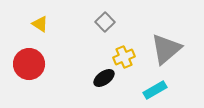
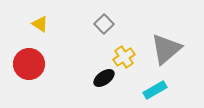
gray square: moved 1 px left, 2 px down
yellow cross: rotated 10 degrees counterclockwise
